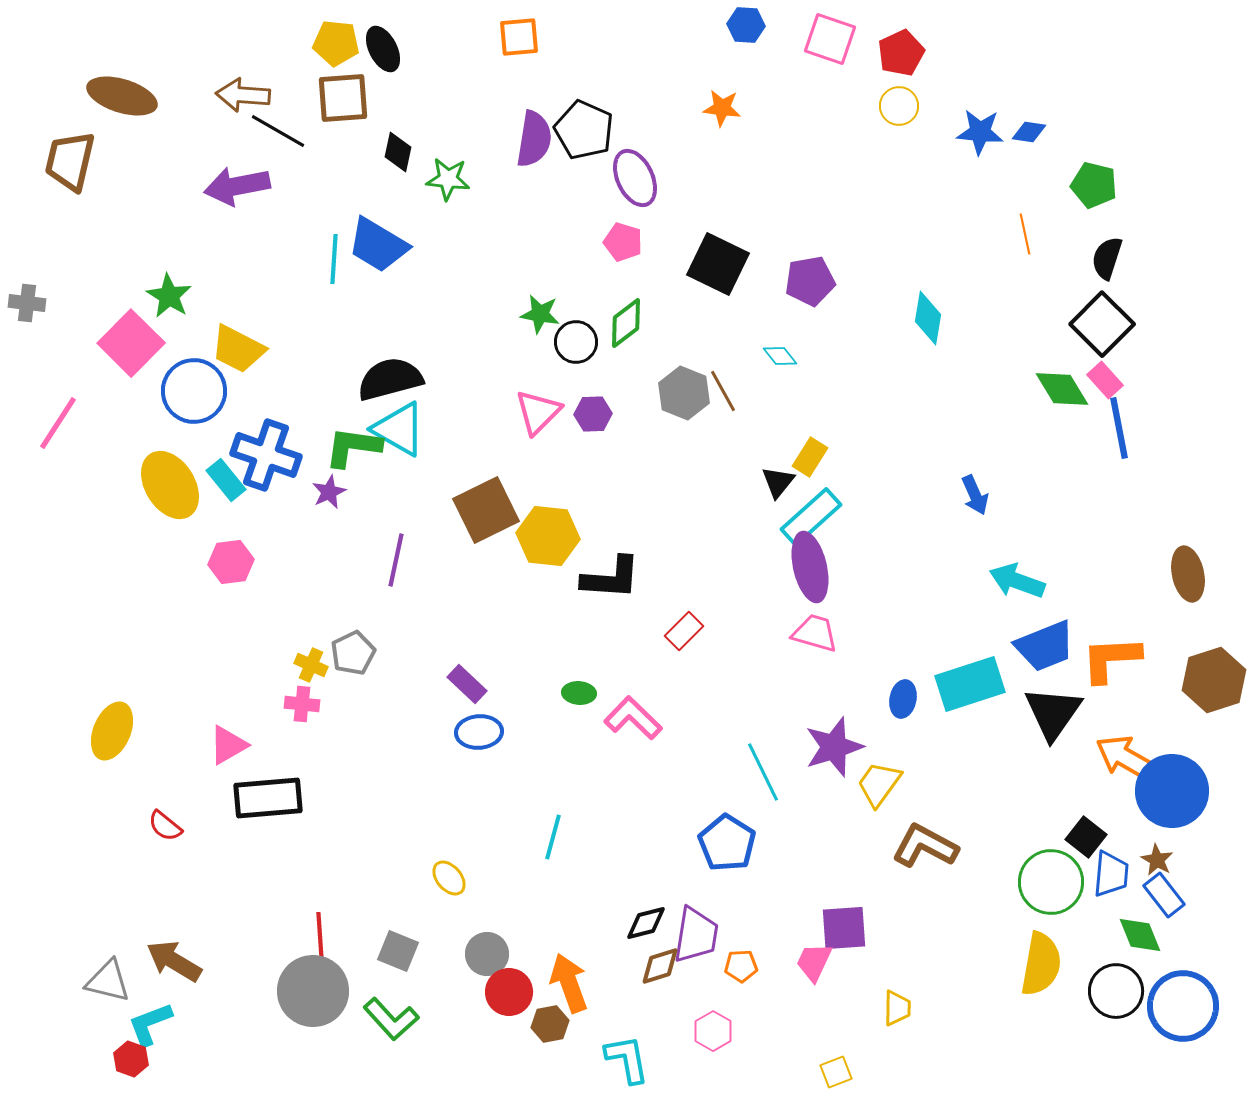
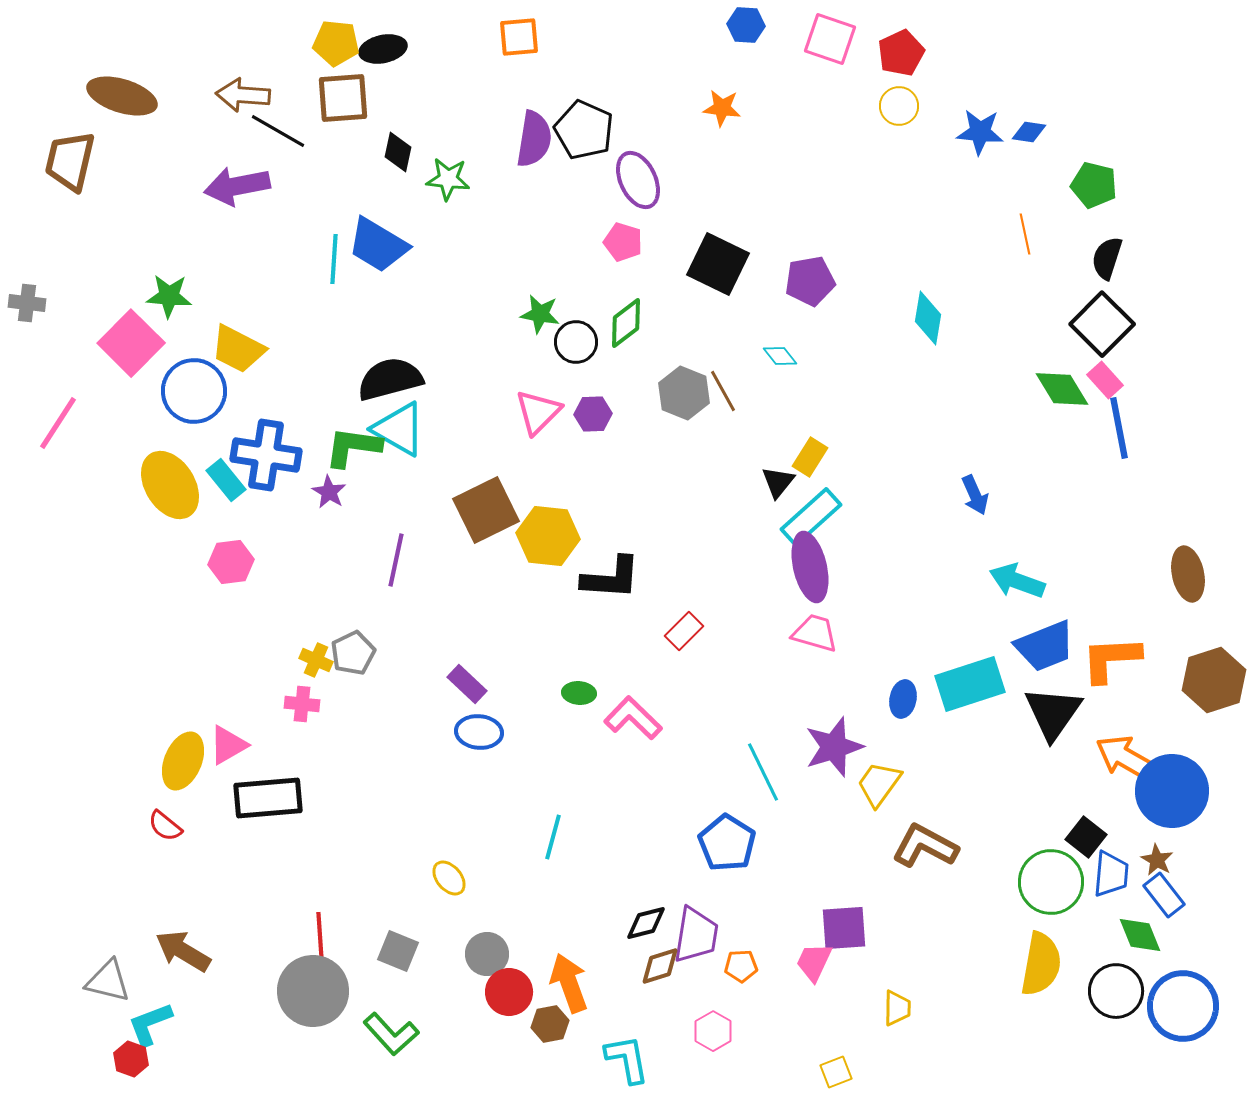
black ellipse at (383, 49): rotated 75 degrees counterclockwise
purple ellipse at (635, 178): moved 3 px right, 2 px down
green star at (169, 296): rotated 27 degrees counterclockwise
blue cross at (266, 455): rotated 10 degrees counterclockwise
purple star at (329, 492): rotated 16 degrees counterclockwise
yellow cross at (311, 665): moved 5 px right, 5 px up
yellow ellipse at (112, 731): moved 71 px right, 30 px down
blue ellipse at (479, 732): rotated 9 degrees clockwise
brown arrow at (174, 961): moved 9 px right, 10 px up
green L-shape at (391, 1019): moved 15 px down
